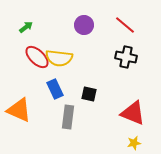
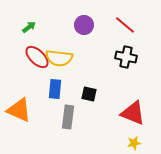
green arrow: moved 3 px right
blue rectangle: rotated 30 degrees clockwise
